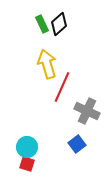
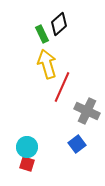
green rectangle: moved 10 px down
